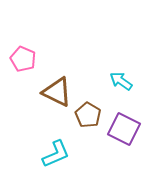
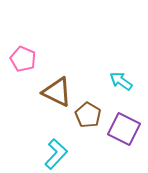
cyan L-shape: rotated 24 degrees counterclockwise
